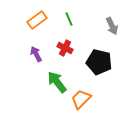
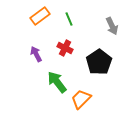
orange rectangle: moved 3 px right, 4 px up
black pentagon: rotated 25 degrees clockwise
